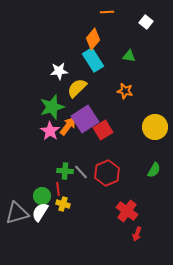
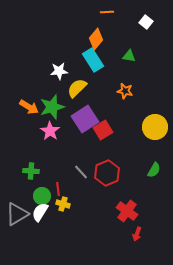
orange diamond: moved 3 px right
orange arrow: moved 39 px left, 19 px up; rotated 84 degrees clockwise
green cross: moved 34 px left
gray triangle: moved 1 px down; rotated 15 degrees counterclockwise
